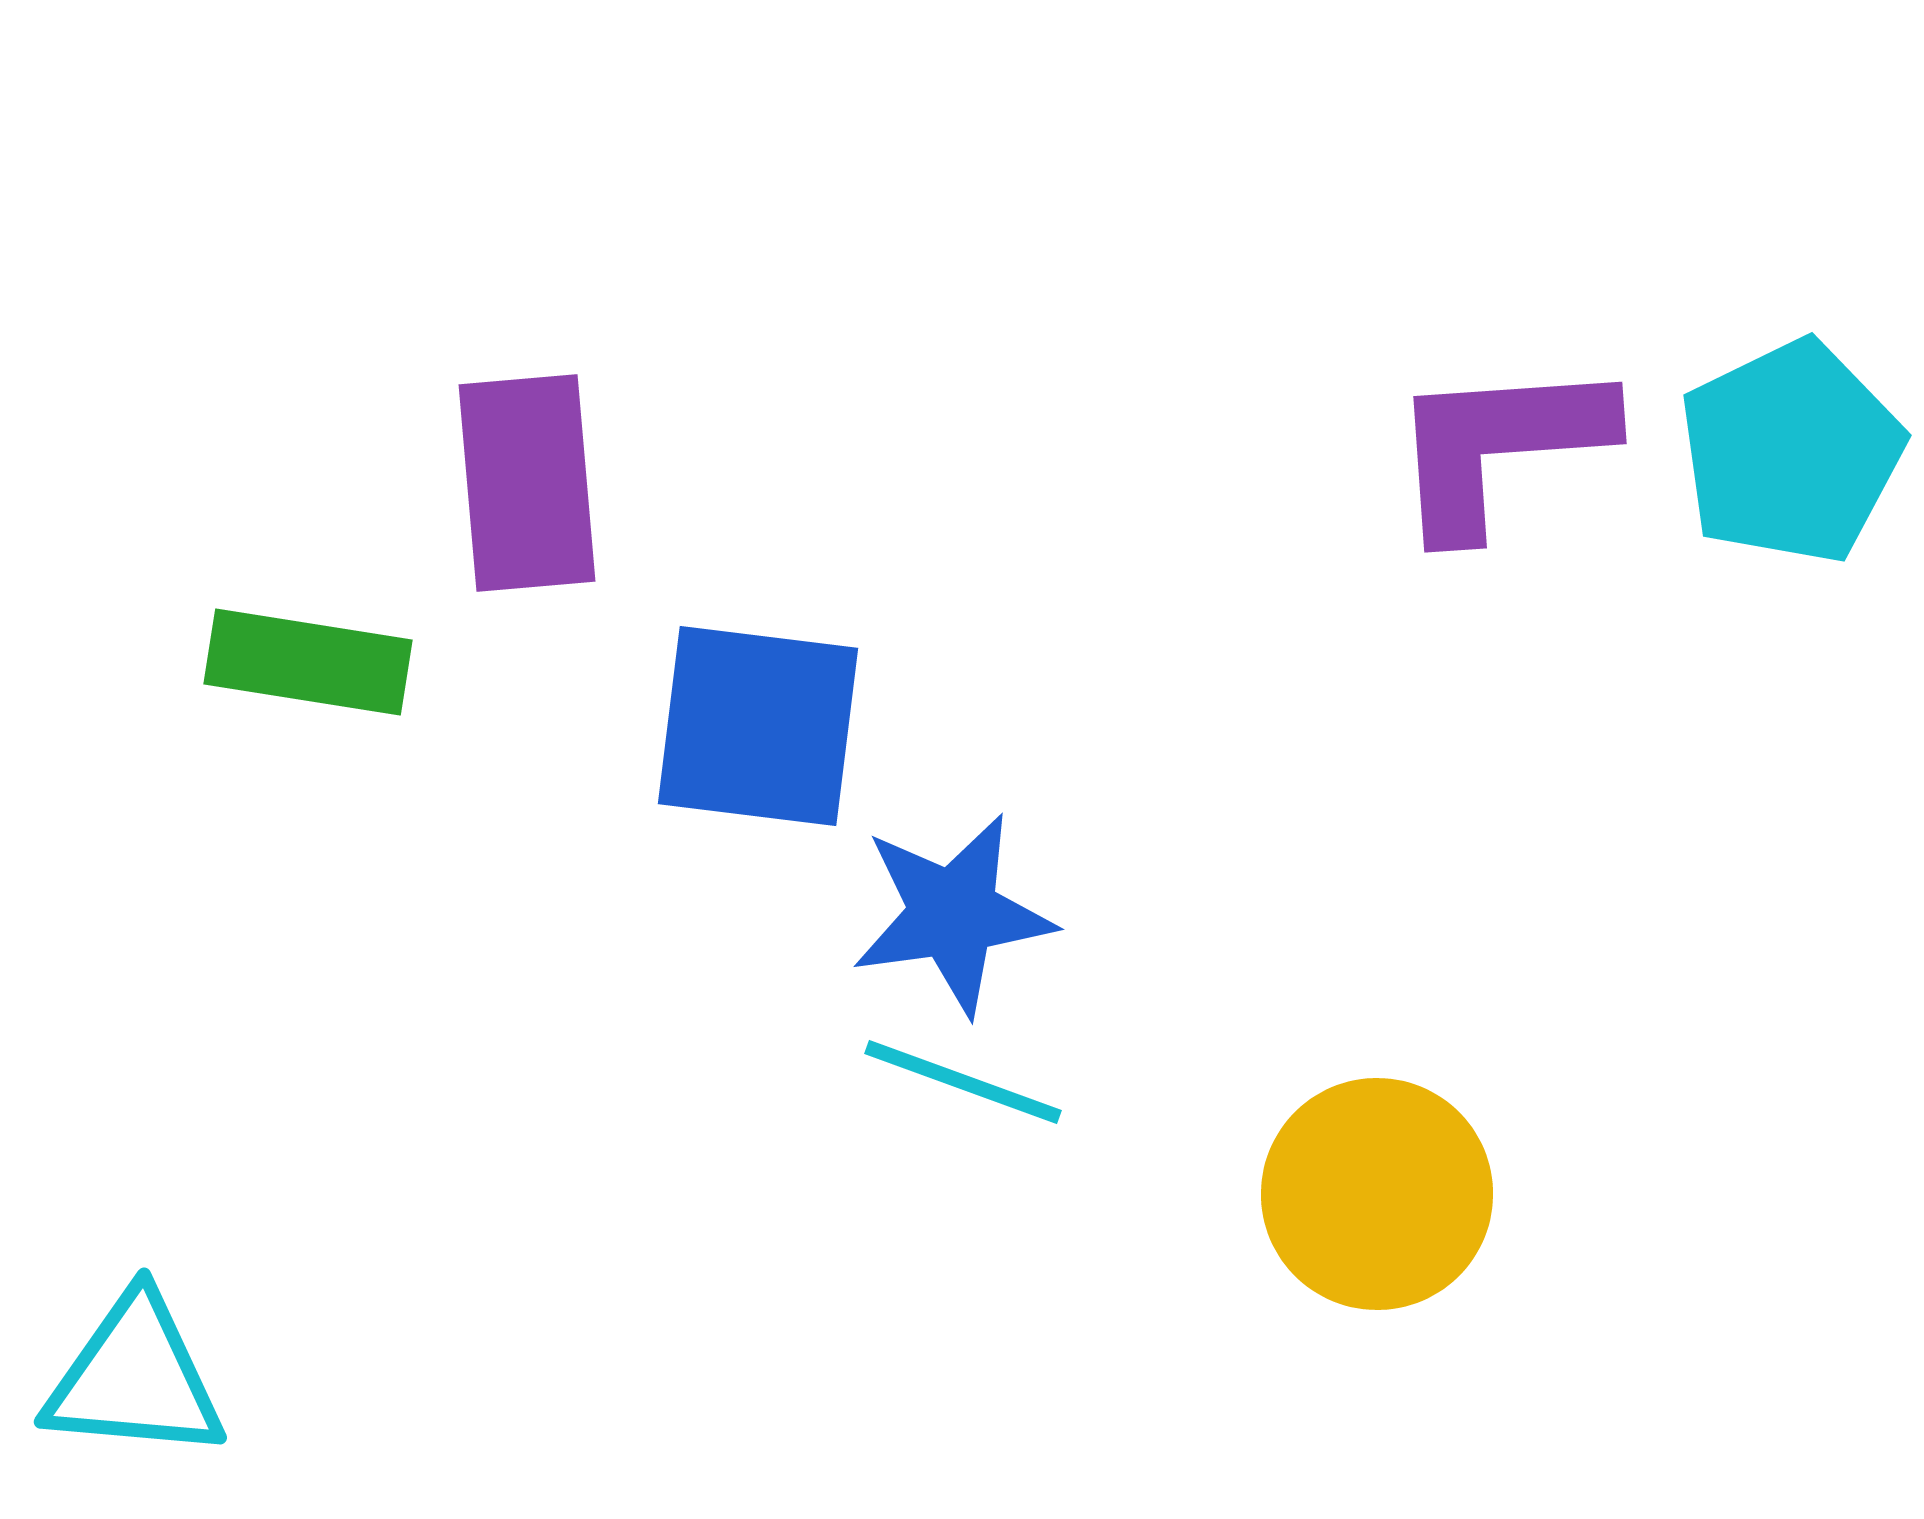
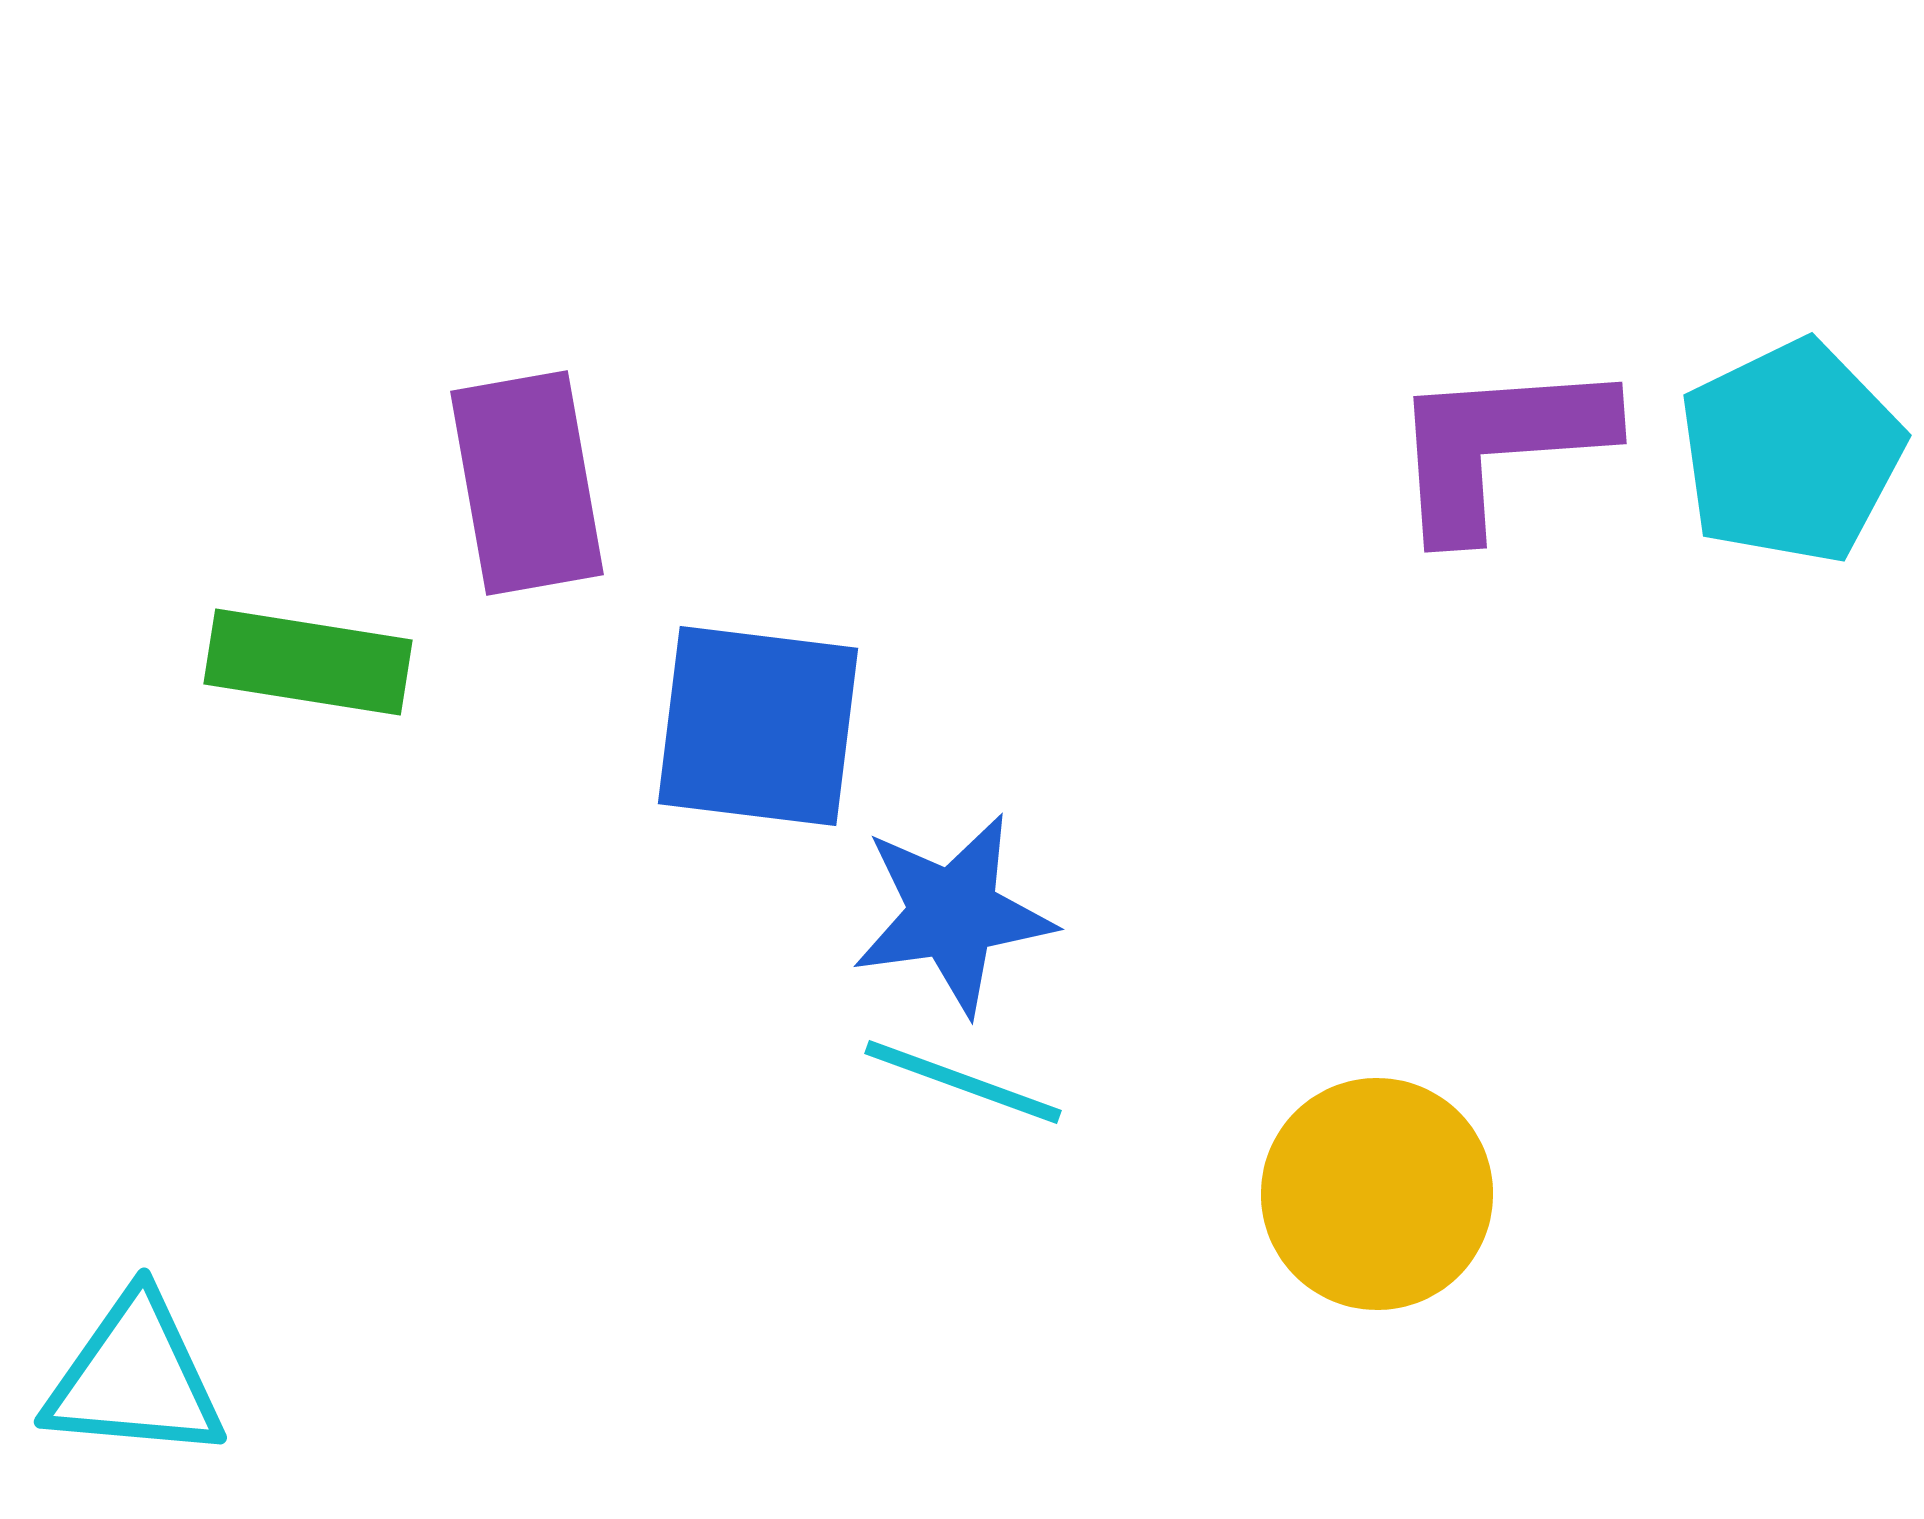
purple rectangle: rotated 5 degrees counterclockwise
